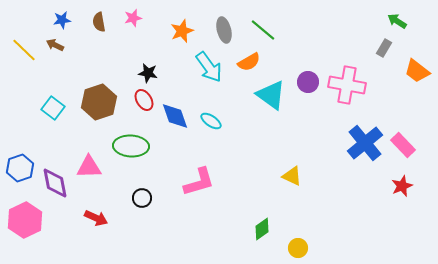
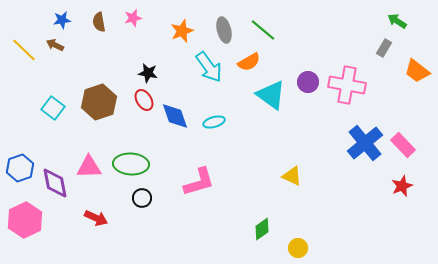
cyan ellipse: moved 3 px right, 1 px down; rotated 50 degrees counterclockwise
green ellipse: moved 18 px down
